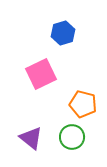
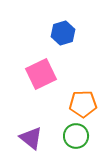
orange pentagon: rotated 16 degrees counterclockwise
green circle: moved 4 px right, 1 px up
